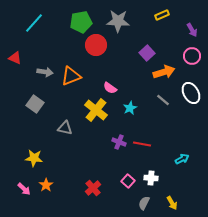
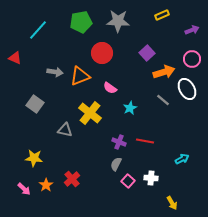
cyan line: moved 4 px right, 7 px down
purple arrow: rotated 80 degrees counterclockwise
red circle: moved 6 px right, 8 px down
pink circle: moved 3 px down
gray arrow: moved 10 px right
orange triangle: moved 9 px right
white ellipse: moved 4 px left, 4 px up
yellow cross: moved 6 px left, 3 px down
gray triangle: moved 2 px down
red line: moved 3 px right, 3 px up
red cross: moved 21 px left, 9 px up
gray semicircle: moved 28 px left, 39 px up
